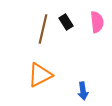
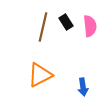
pink semicircle: moved 7 px left, 4 px down
brown line: moved 2 px up
blue arrow: moved 4 px up
